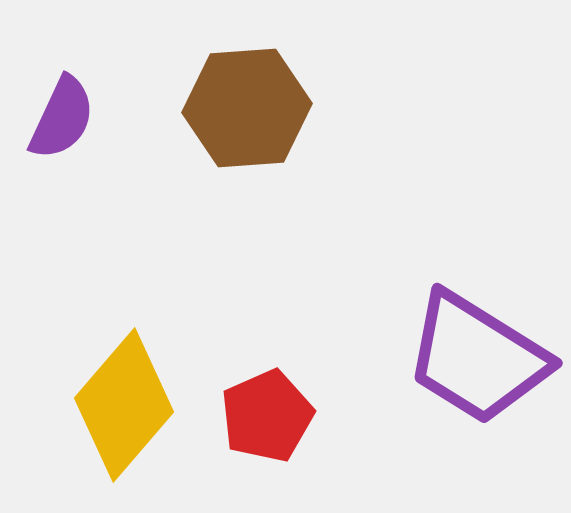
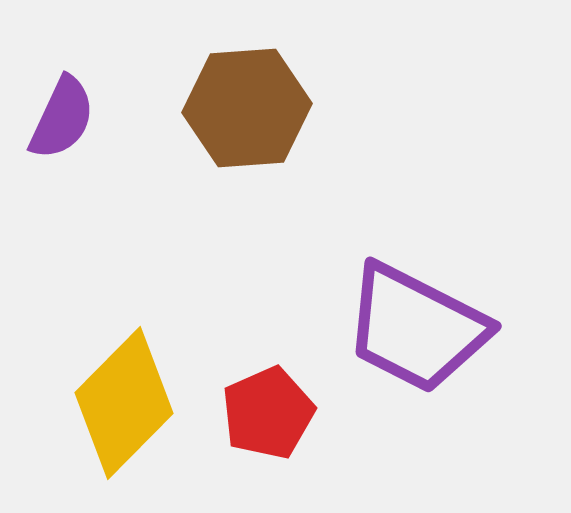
purple trapezoid: moved 61 px left, 30 px up; rotated 5 degrees counterclockwise
yellow diamond: moved 2 px up; rotated 4 degrees clockwise
red pentagon: moved 1 px right, 3 px up
